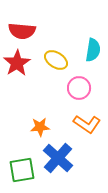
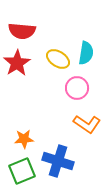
cyan semicircle: moved 7 px left, 3 px down
yellow ellipse: moved 2 px right, 1 px up
pink circle: moved 2 px left
orange star: moved 16 px left, 12 px down
blue cross: moved 3 px down; rotated 24 degrees counterclockwise
green square: moved 1 px down; rotated 12 degrees counterclockwise
